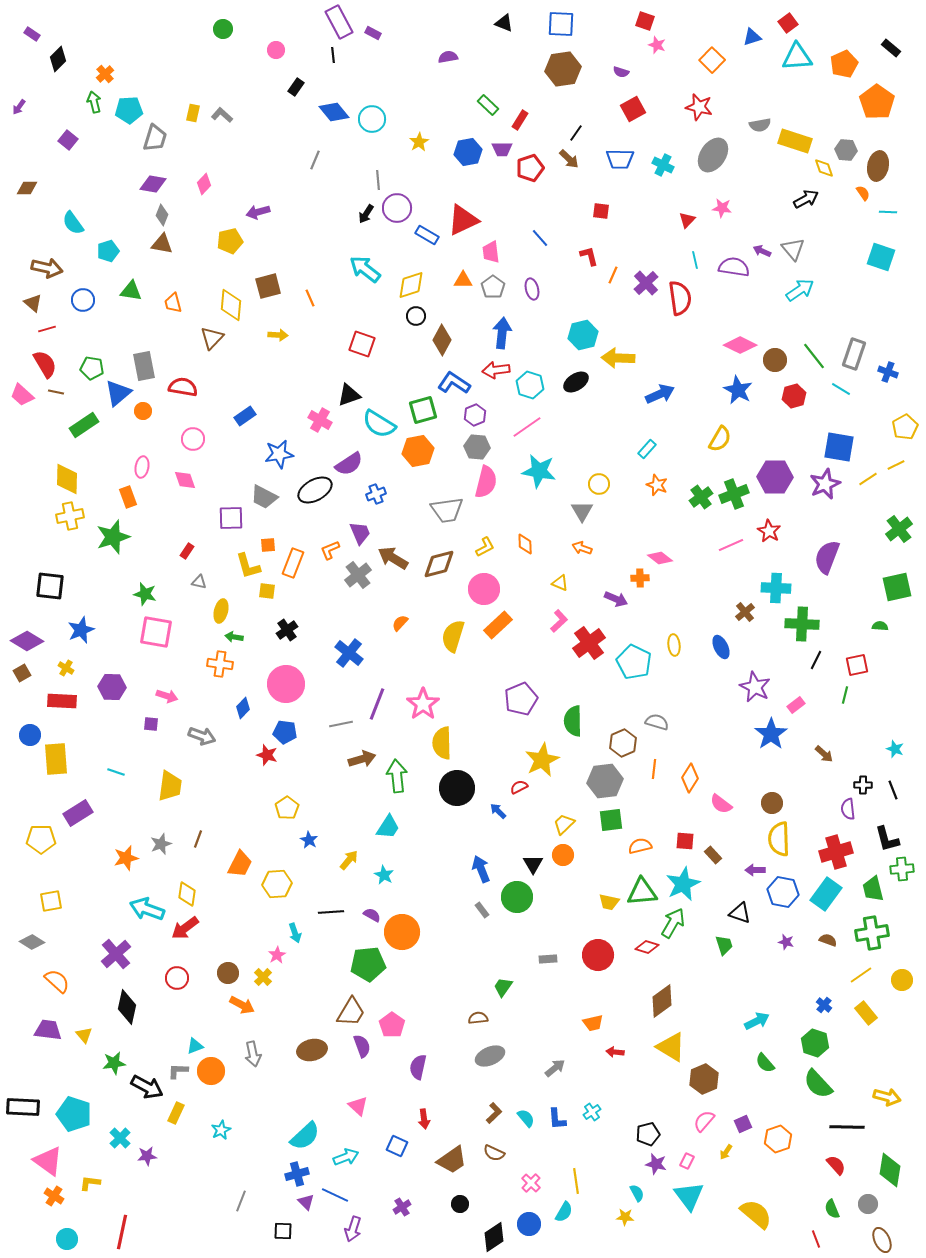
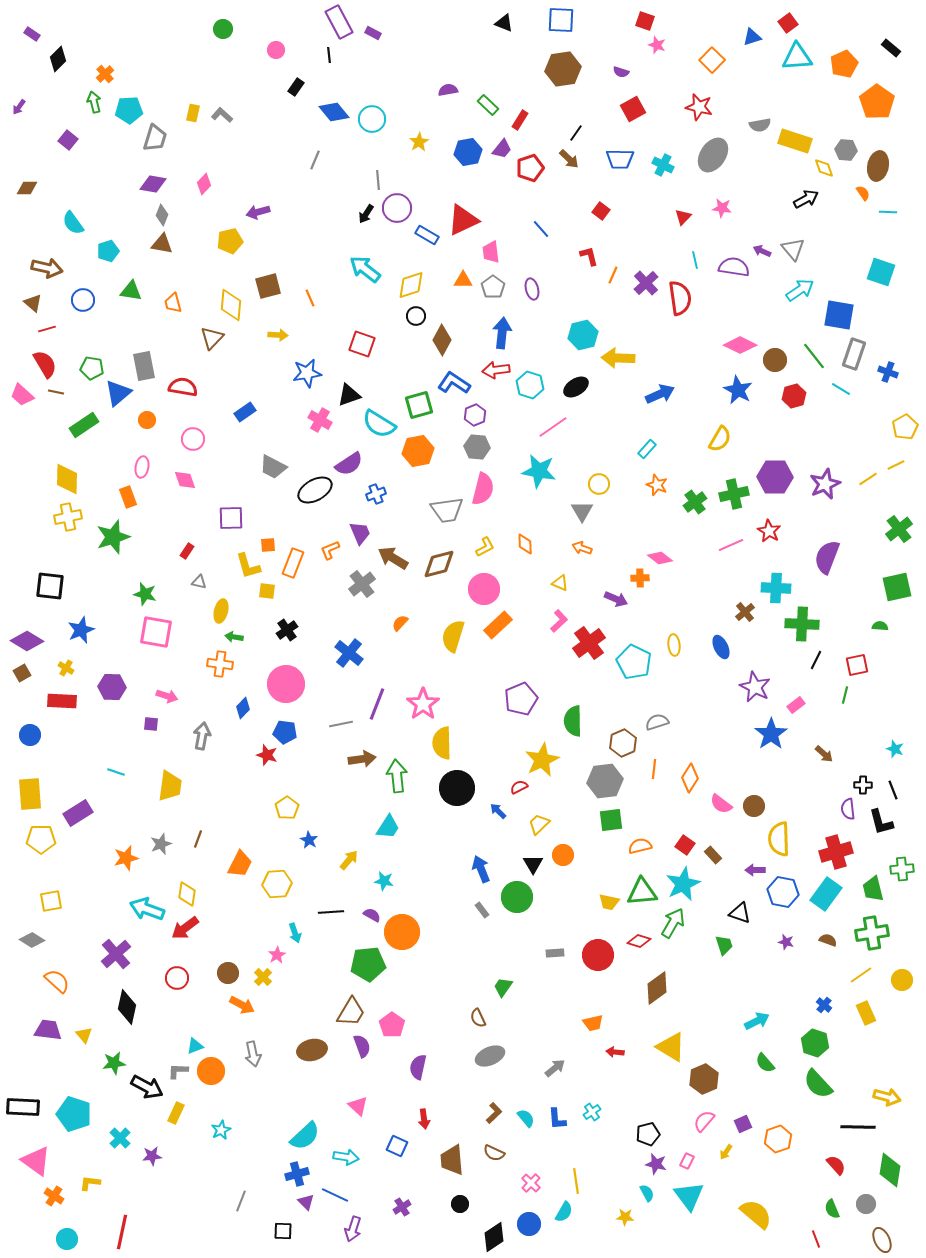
blue square at (561, 24): moved 4 px up
black line at (333, 55): moved 4 px left
purple semicircle at (448, 57): moved 33 px down
purple trapezoid at (502, 149): rotated 50 degrees counterclockwise
red square at (601, 211): rotated 30 degrees clockwise
red triangle at (687, 220): moved 4 px left, 3 px up
blue line at (540, 238): moved 1 px right, 9 px up
cyan square at (881, 257): moved 15 px down
black ellipse at (576, 382): moved 5 px down
green square at (423, 410): moved 4 px left, 5 px up
orange circle at (143, 411): moved 4 px right, 9 px down
blue rectangle at (245, 416): moved 4 px up
pink line at (527, 427): moved 26 px right
blue square at (839, 447): moved 132 px up
blue star at (279, 454): moved 28 px right, 81 px up
pink semicircle at (486, 482): moved 3 px left, 7 px down
green cross at (734, 494): rotated 8 degrees clockwise
gray trapezoid at (264, 497): moved 9 px right, 30 px up
green cross at (701, 497): moved 6 px left, 5 px down
yellow cross at (70, 516): moved 2 px left, 1 px down
gray cross at (358, 575): moved 4 px right, 9 px down
gray semicircle at (657, 722): rotated 35 degrees counterclockwise
gray arrow at (202, 736): rotated 100 degrees counterclockwise
yellow rectangle at (56, 759): moved 26 px left, 35 px down
brown arrow at (362, 759): rotated 8 degrees clockwise
brown circle at (772, 803): moved 18 px left, 3 px down
yellow trapezoid at (564, 824): moved 25 px left
black L-shape at (887, 839): moved 6 px left, 17 px up
red square at (685, 841): moved 4 px down; rotated 30 degrees clockwise
cyan star at (384, 875): moved 6 px down; rotated 18 degrees counterclockwise
gray diamond at (32, 942): moved 2 px up
red diamond at (647, 947): moved 8 px left, 6 px up
gray rectangle at (548, 959): moved 7 px right, 6 px up
brown diamond at (662, 1001): moved 5 px left, 13 px up
yellow rectangle at (866, 1013): rotated 15 degrees clockwise
brown semicircle at (478, 1018): rotated 108 degrees counterclockwise
black line at (847, 1127): moved 11 px right
purple star at (147, 1156): moved 5 px right
cyan arrow at (346, 1157): rotated 30 degrees clockwise
brown trapezoid at (452, 1160): rotated 120 degrees clockwise
pink triangle at (48, 1161): moved 12 px left
cyan semicircle at (637, 1193): moved 10 px right
gray circle at (868, 1204): moved 2 px left
